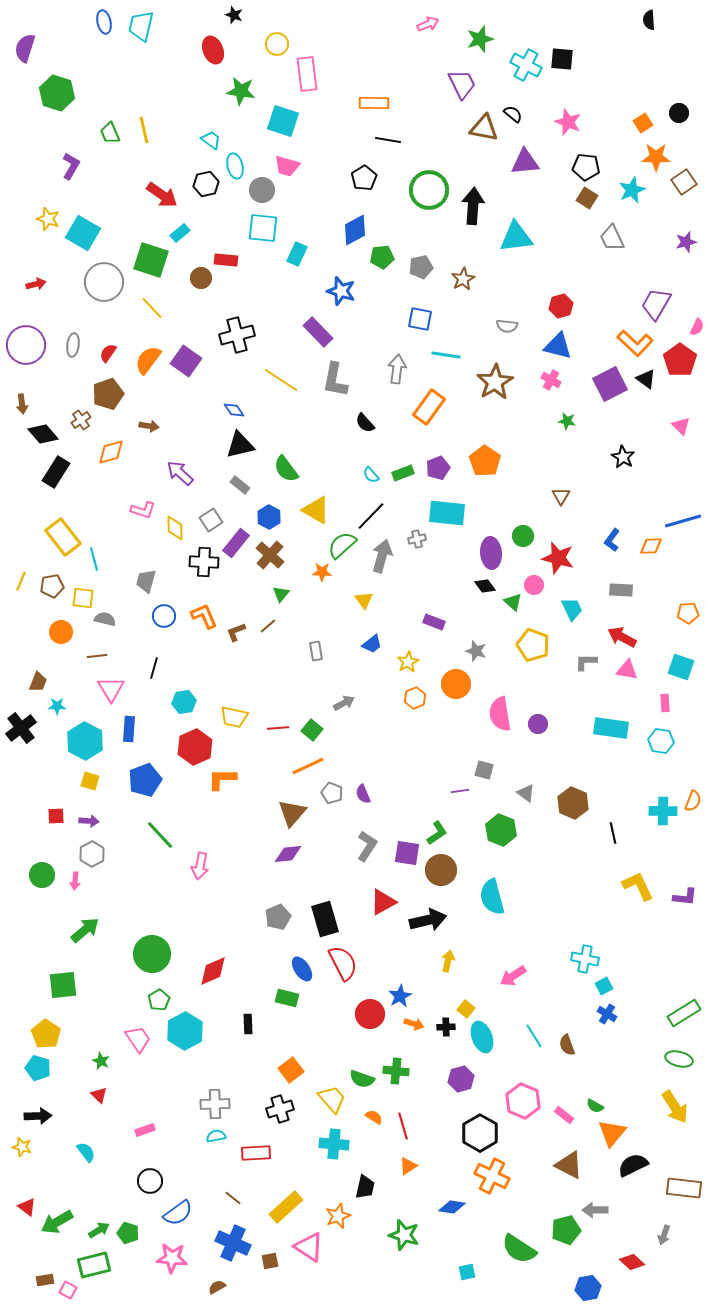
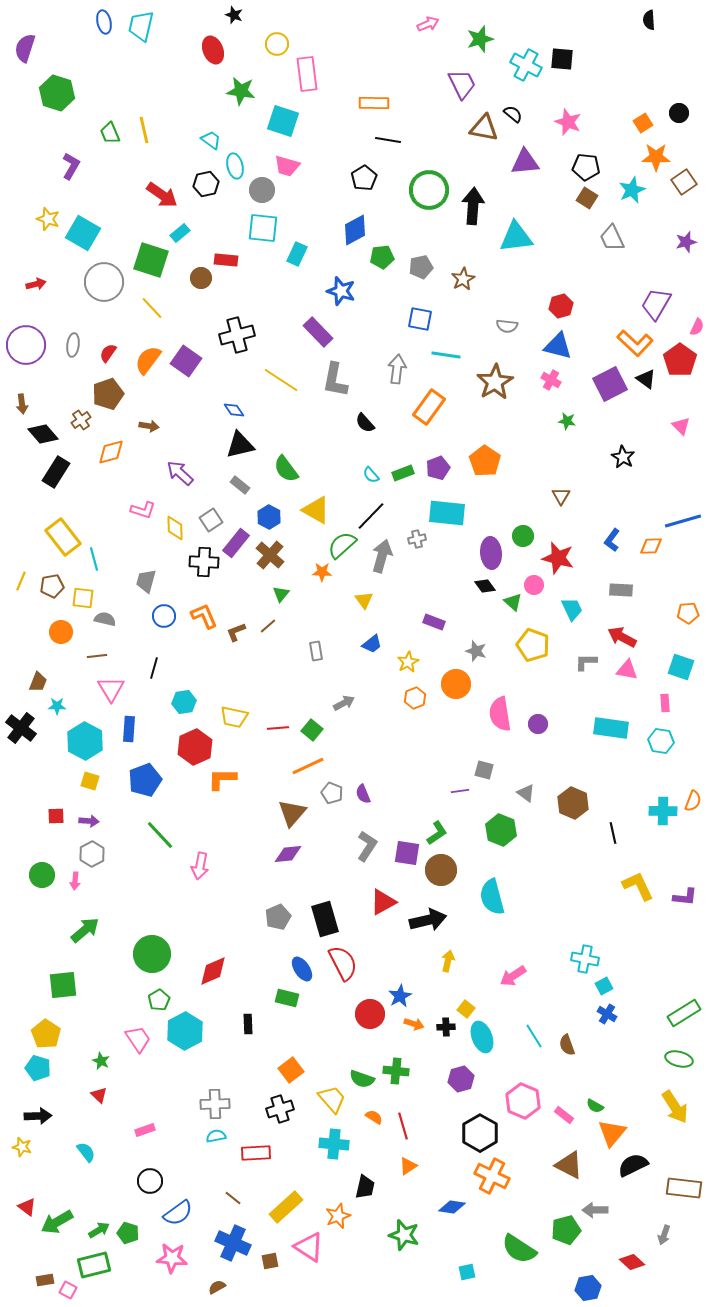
black cross at (21, 728): rotated 16 degrees counterclockwise
